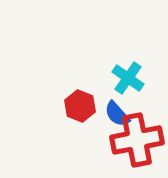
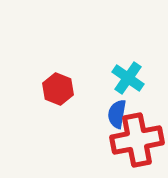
red hexagon: moved 22 px left, 17 px up
blue semicircle: rotated 52 degrees clockwise
